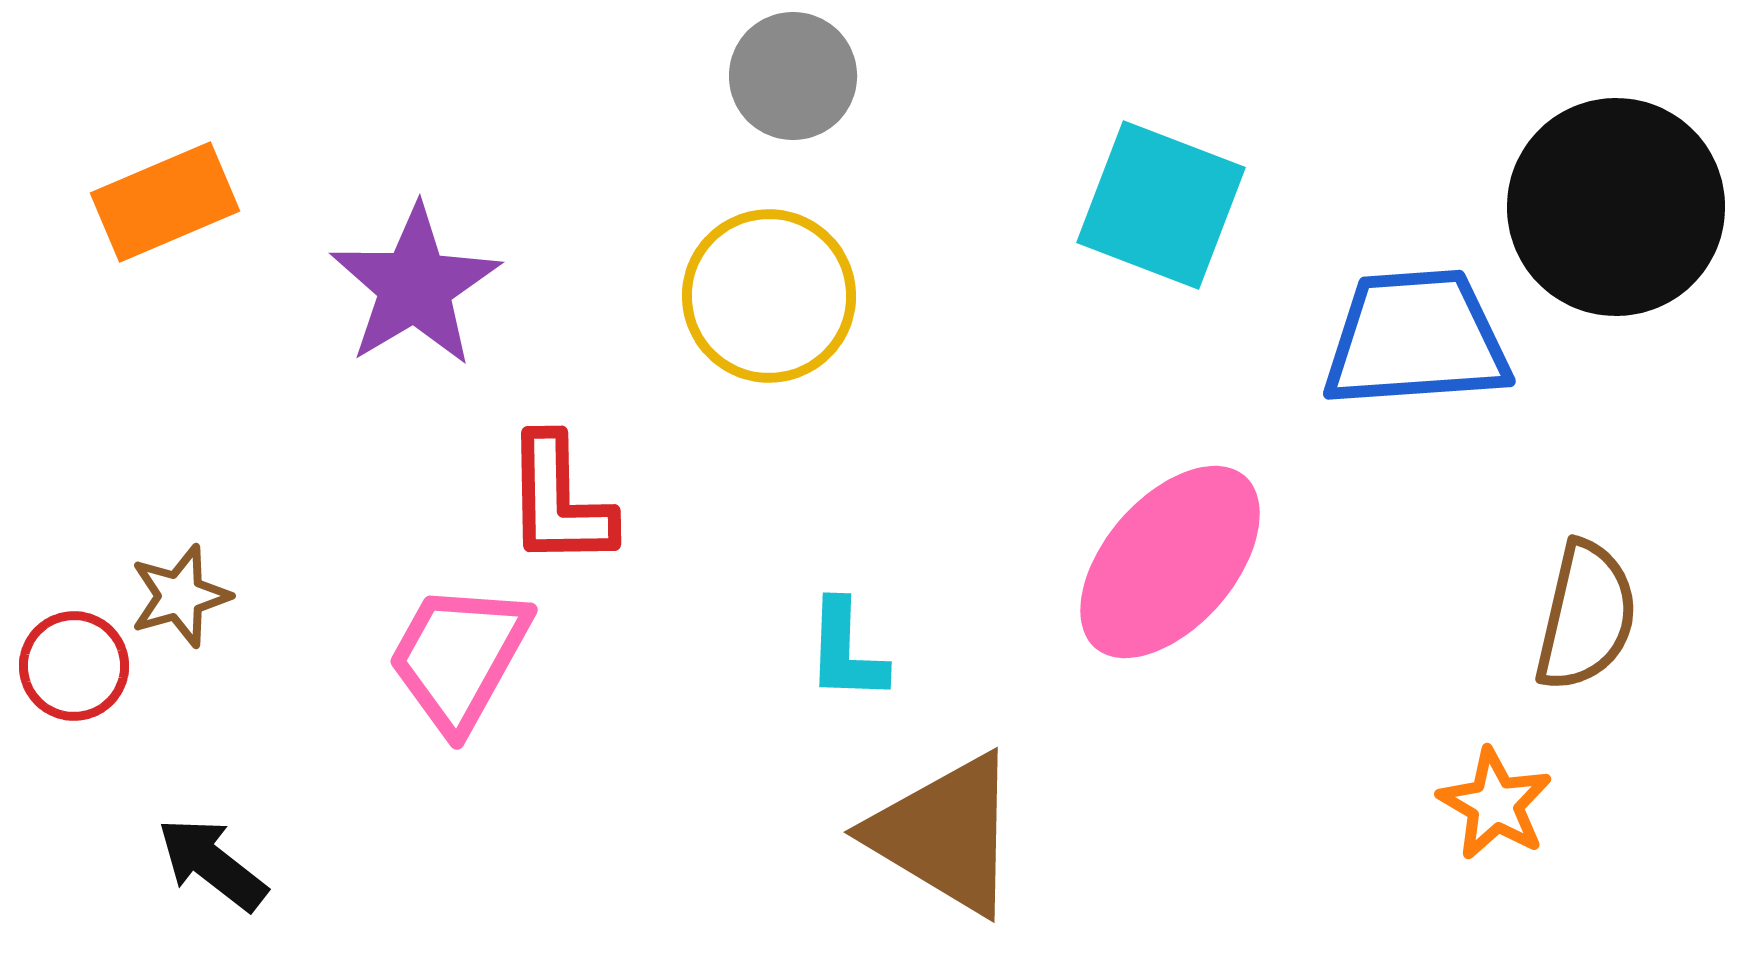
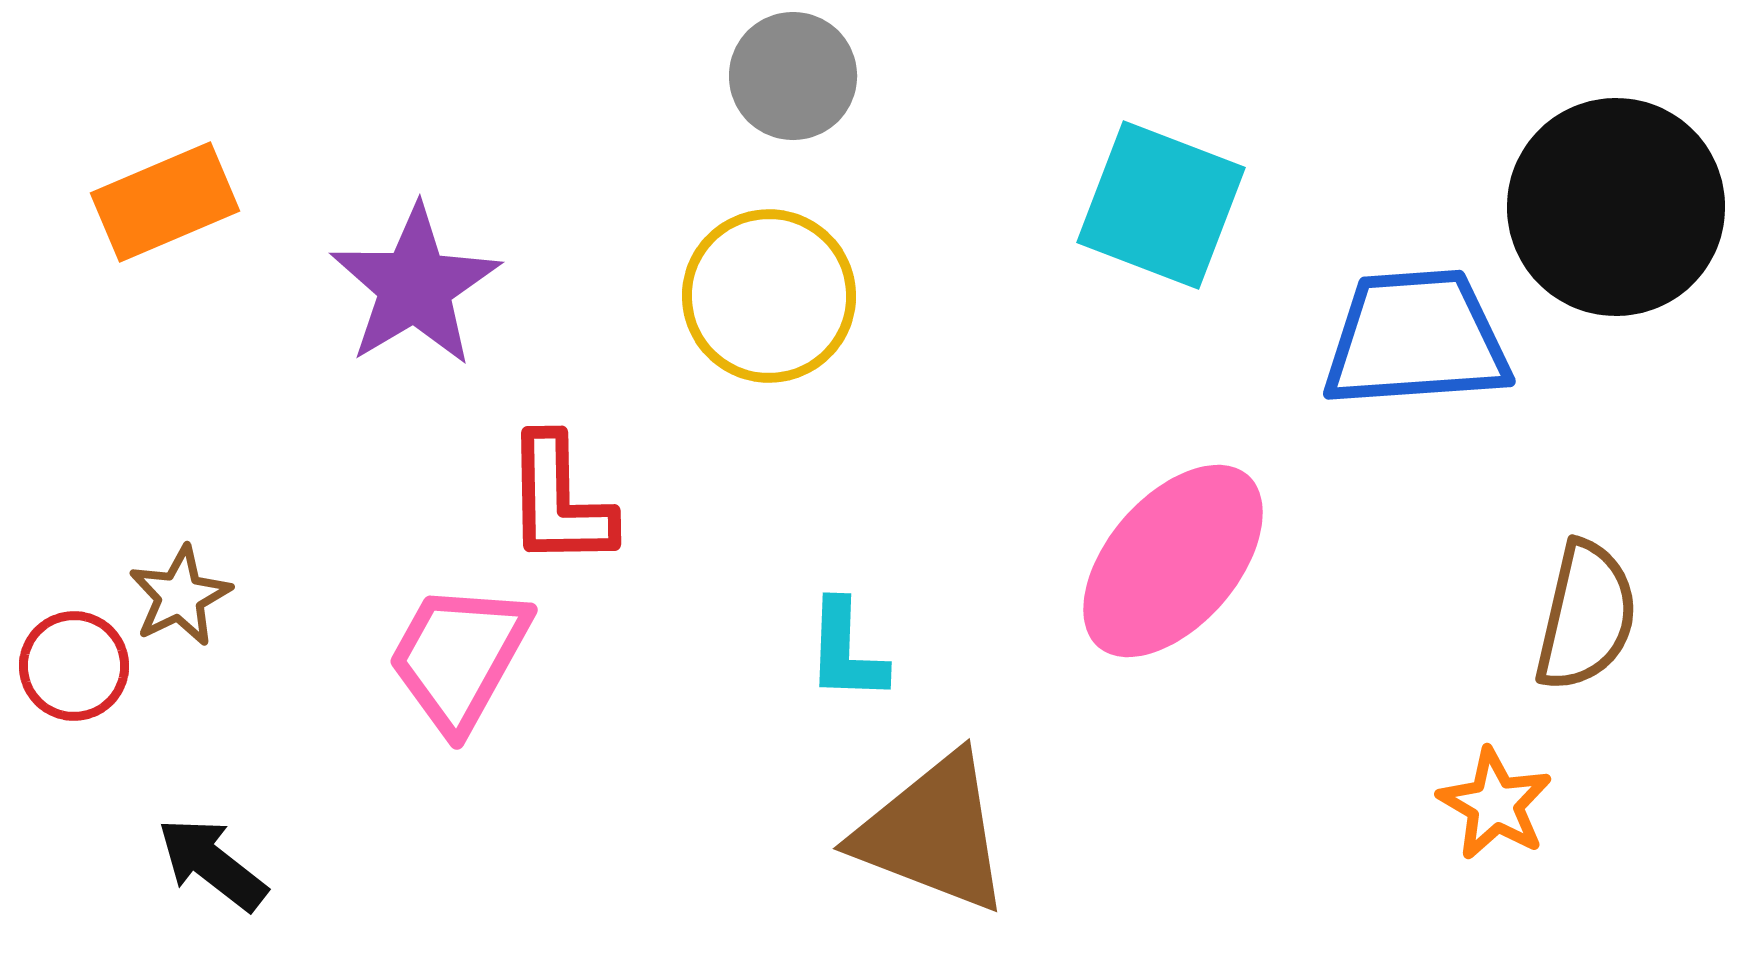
pink ellipse: moved 3 px right, 1 px up
brown star: rotated 10 degrees counterclockwise
brown triangle: moved 12 px left, 1 px up; rotated 10 degrees counterclockwise
